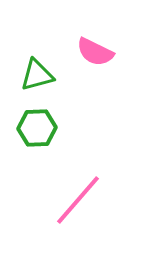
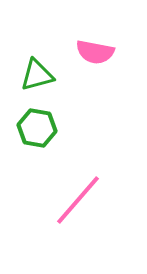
pink semicircle: rotated 15 degrees counterclockwise
green hexagon: rotated 12 degrees clockwise
